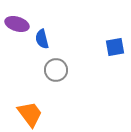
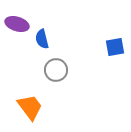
orange trapezoid: moved 7 px up
